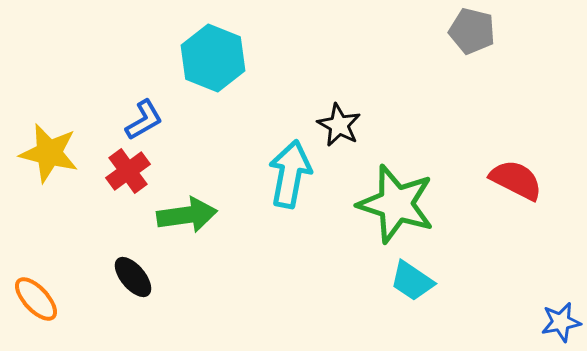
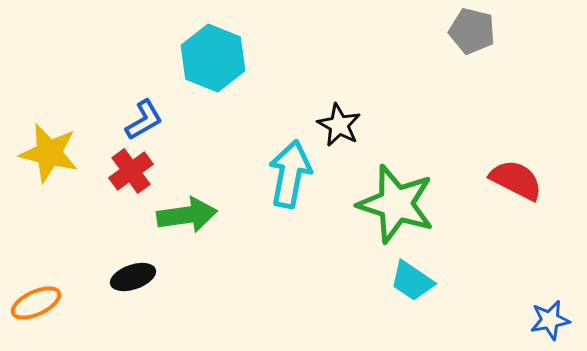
red cross: moved 3 px right
black ellipse: rotated 69 degrees counterclockwise
orange ellipse: moved 4 px down; rotated 72 degrees counterclockwise
blue star: moved 11 px left, 2 px up
